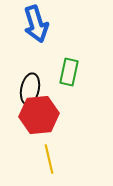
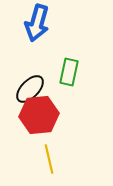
blue arrow: moved 1 px right, 1 px up; rotated 33 degrees clockwise
black ellipse: rotated 32 degrees clockwise
